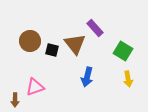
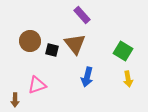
purple rectangle: moved 13 px left, 13 px up
pink triangle: moved 2 px right, 2 px up
